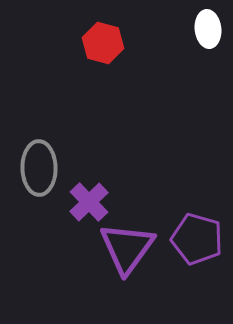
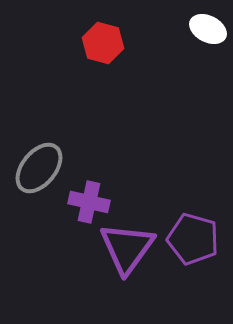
white ellipse: rotated 57 degrees counterclockwise
gray ellipse: rotated 40 degrees clockwise
purple cross: rotated 33 degrees counterclockwise
purple pentagon: moved 4 px left
